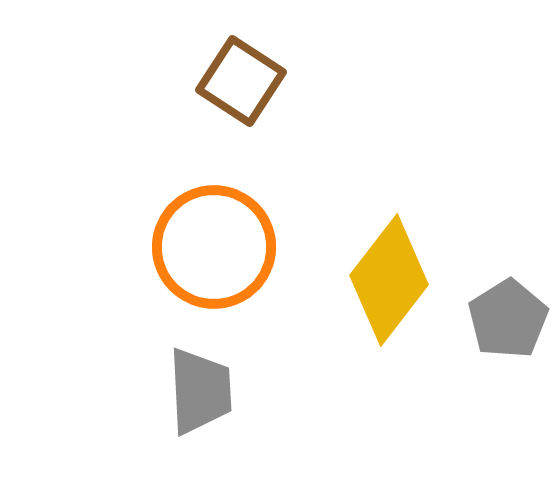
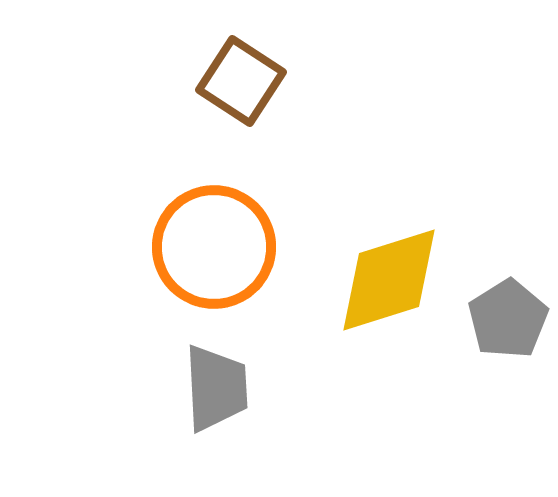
yellow diamond: rotated 35 degrees clockwise
gray trapezoid: moved 16 px right, 3 px up
